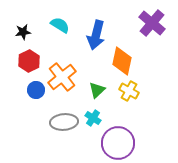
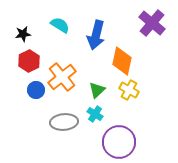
black star: moved 2 px down
yellow cross: moved 1 px up
cyan cross: moved 2 px right, 4 px up
purple circle: moved 1 px right, 1 px up
